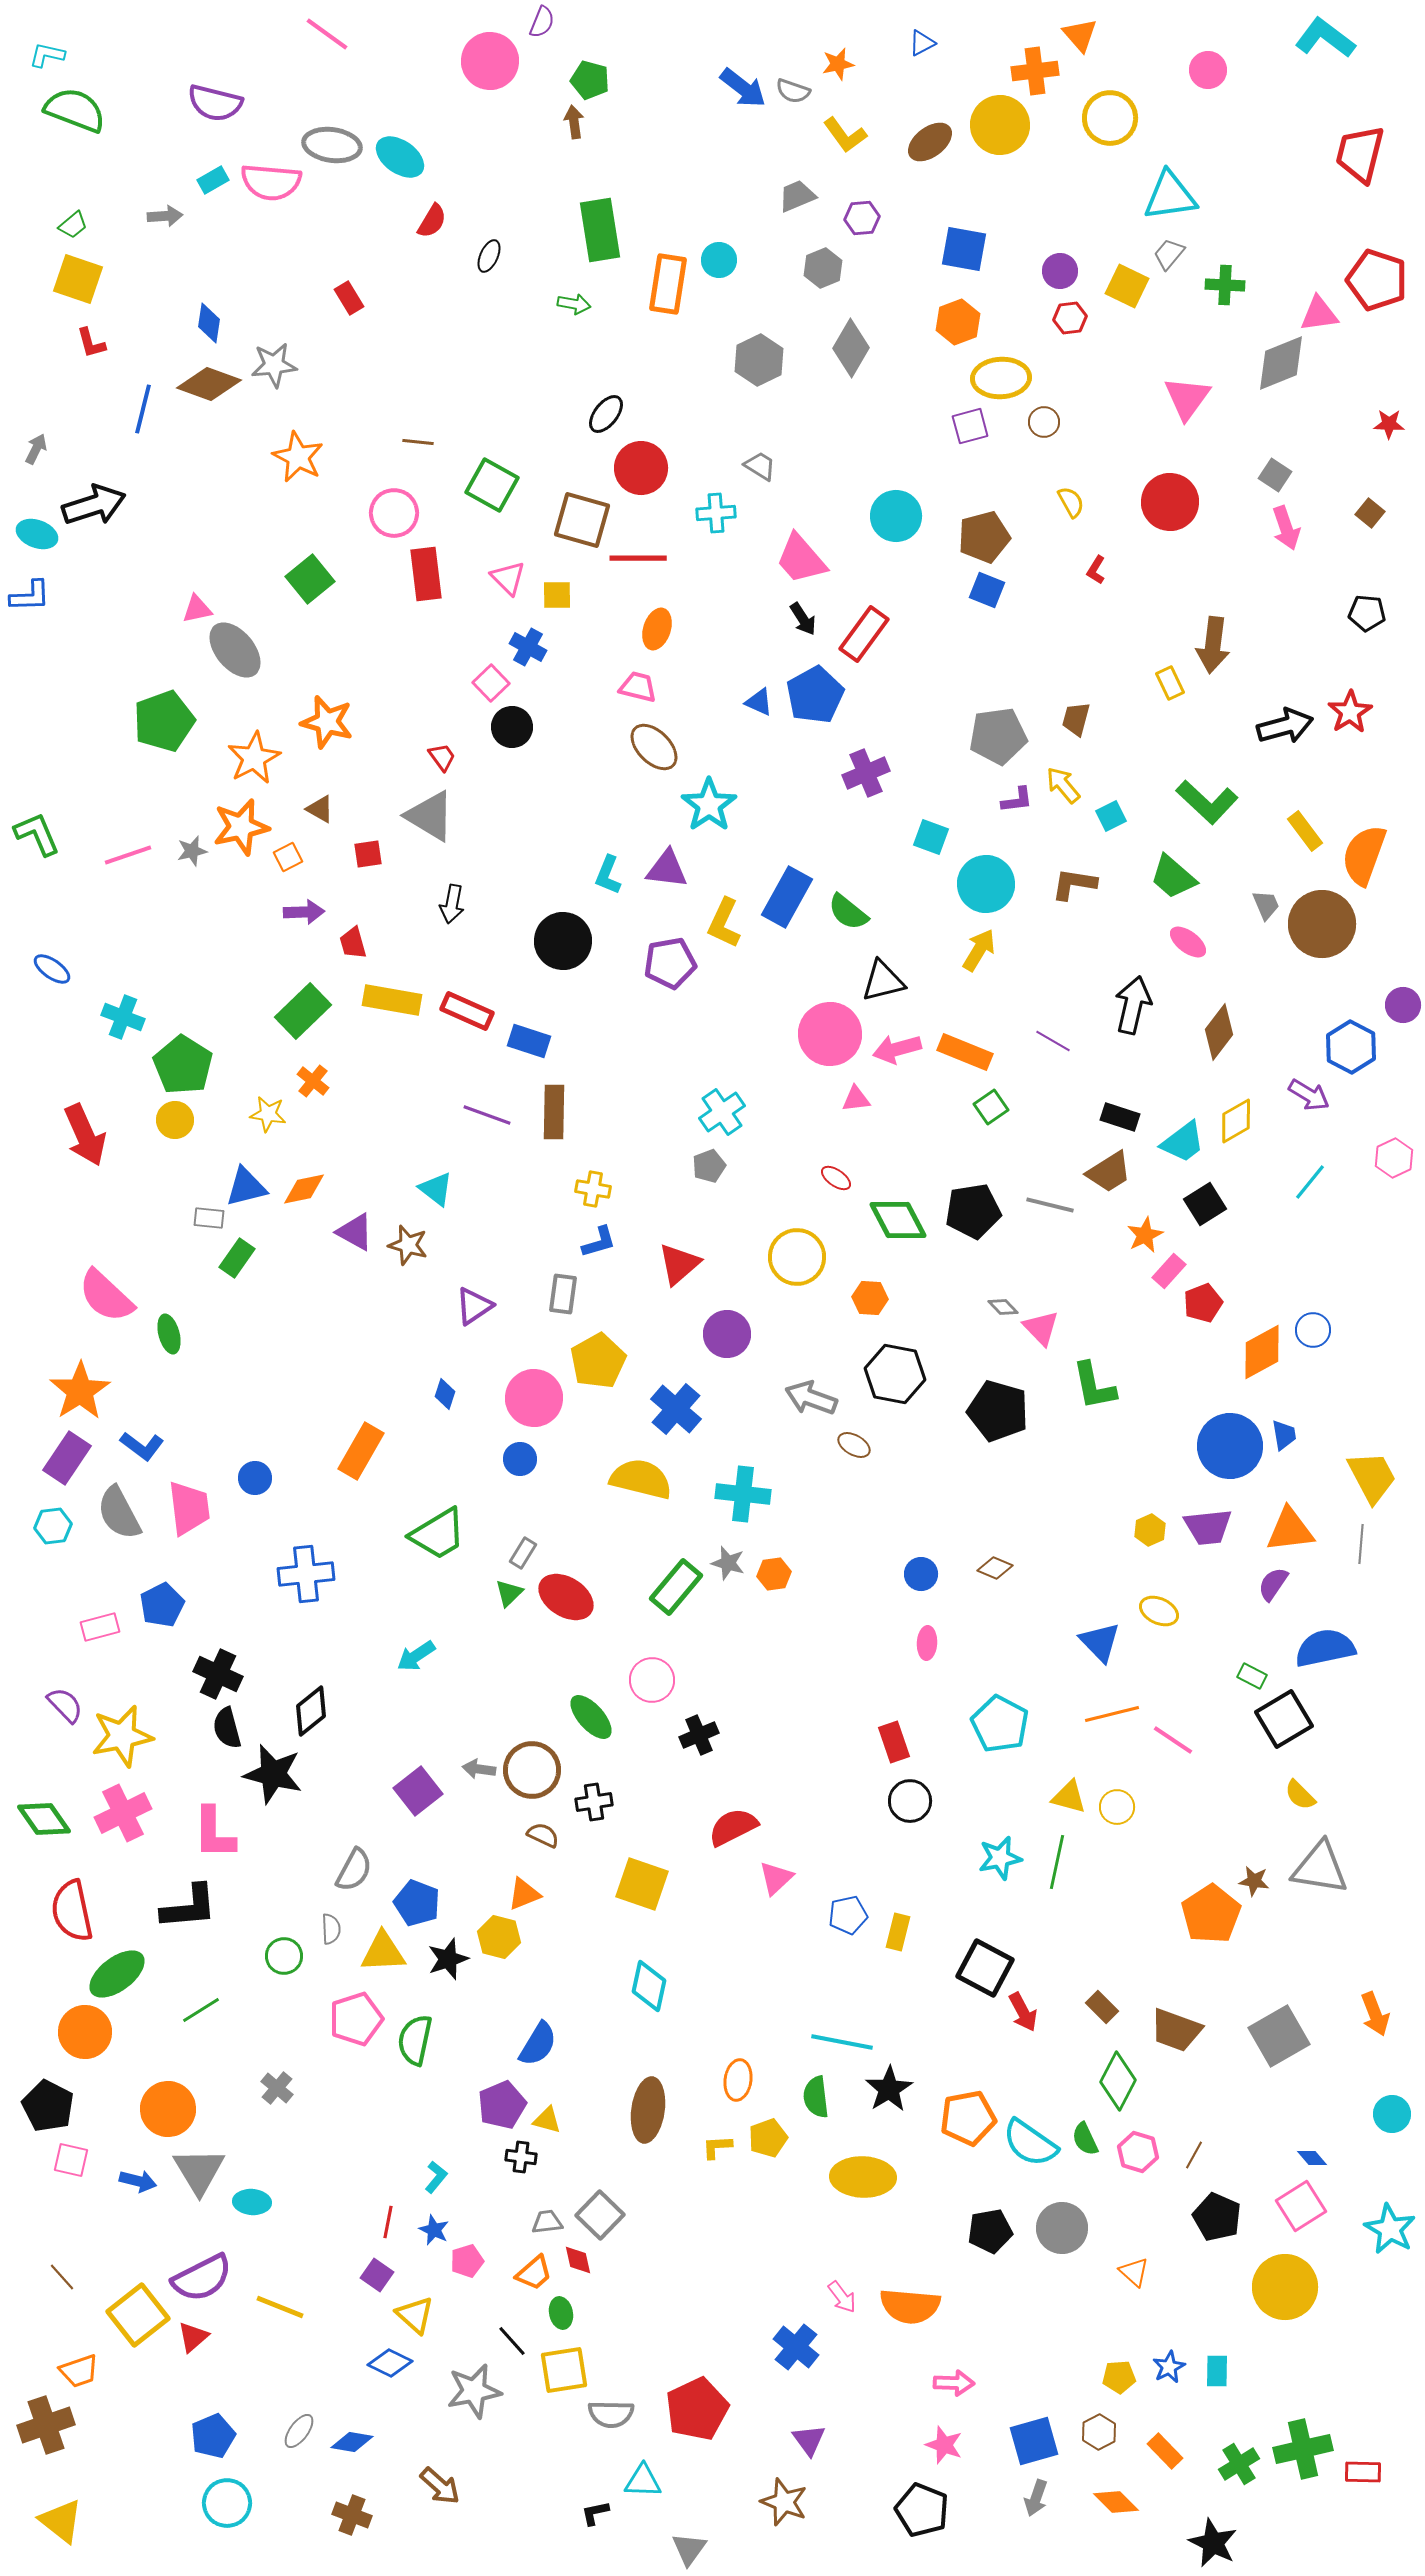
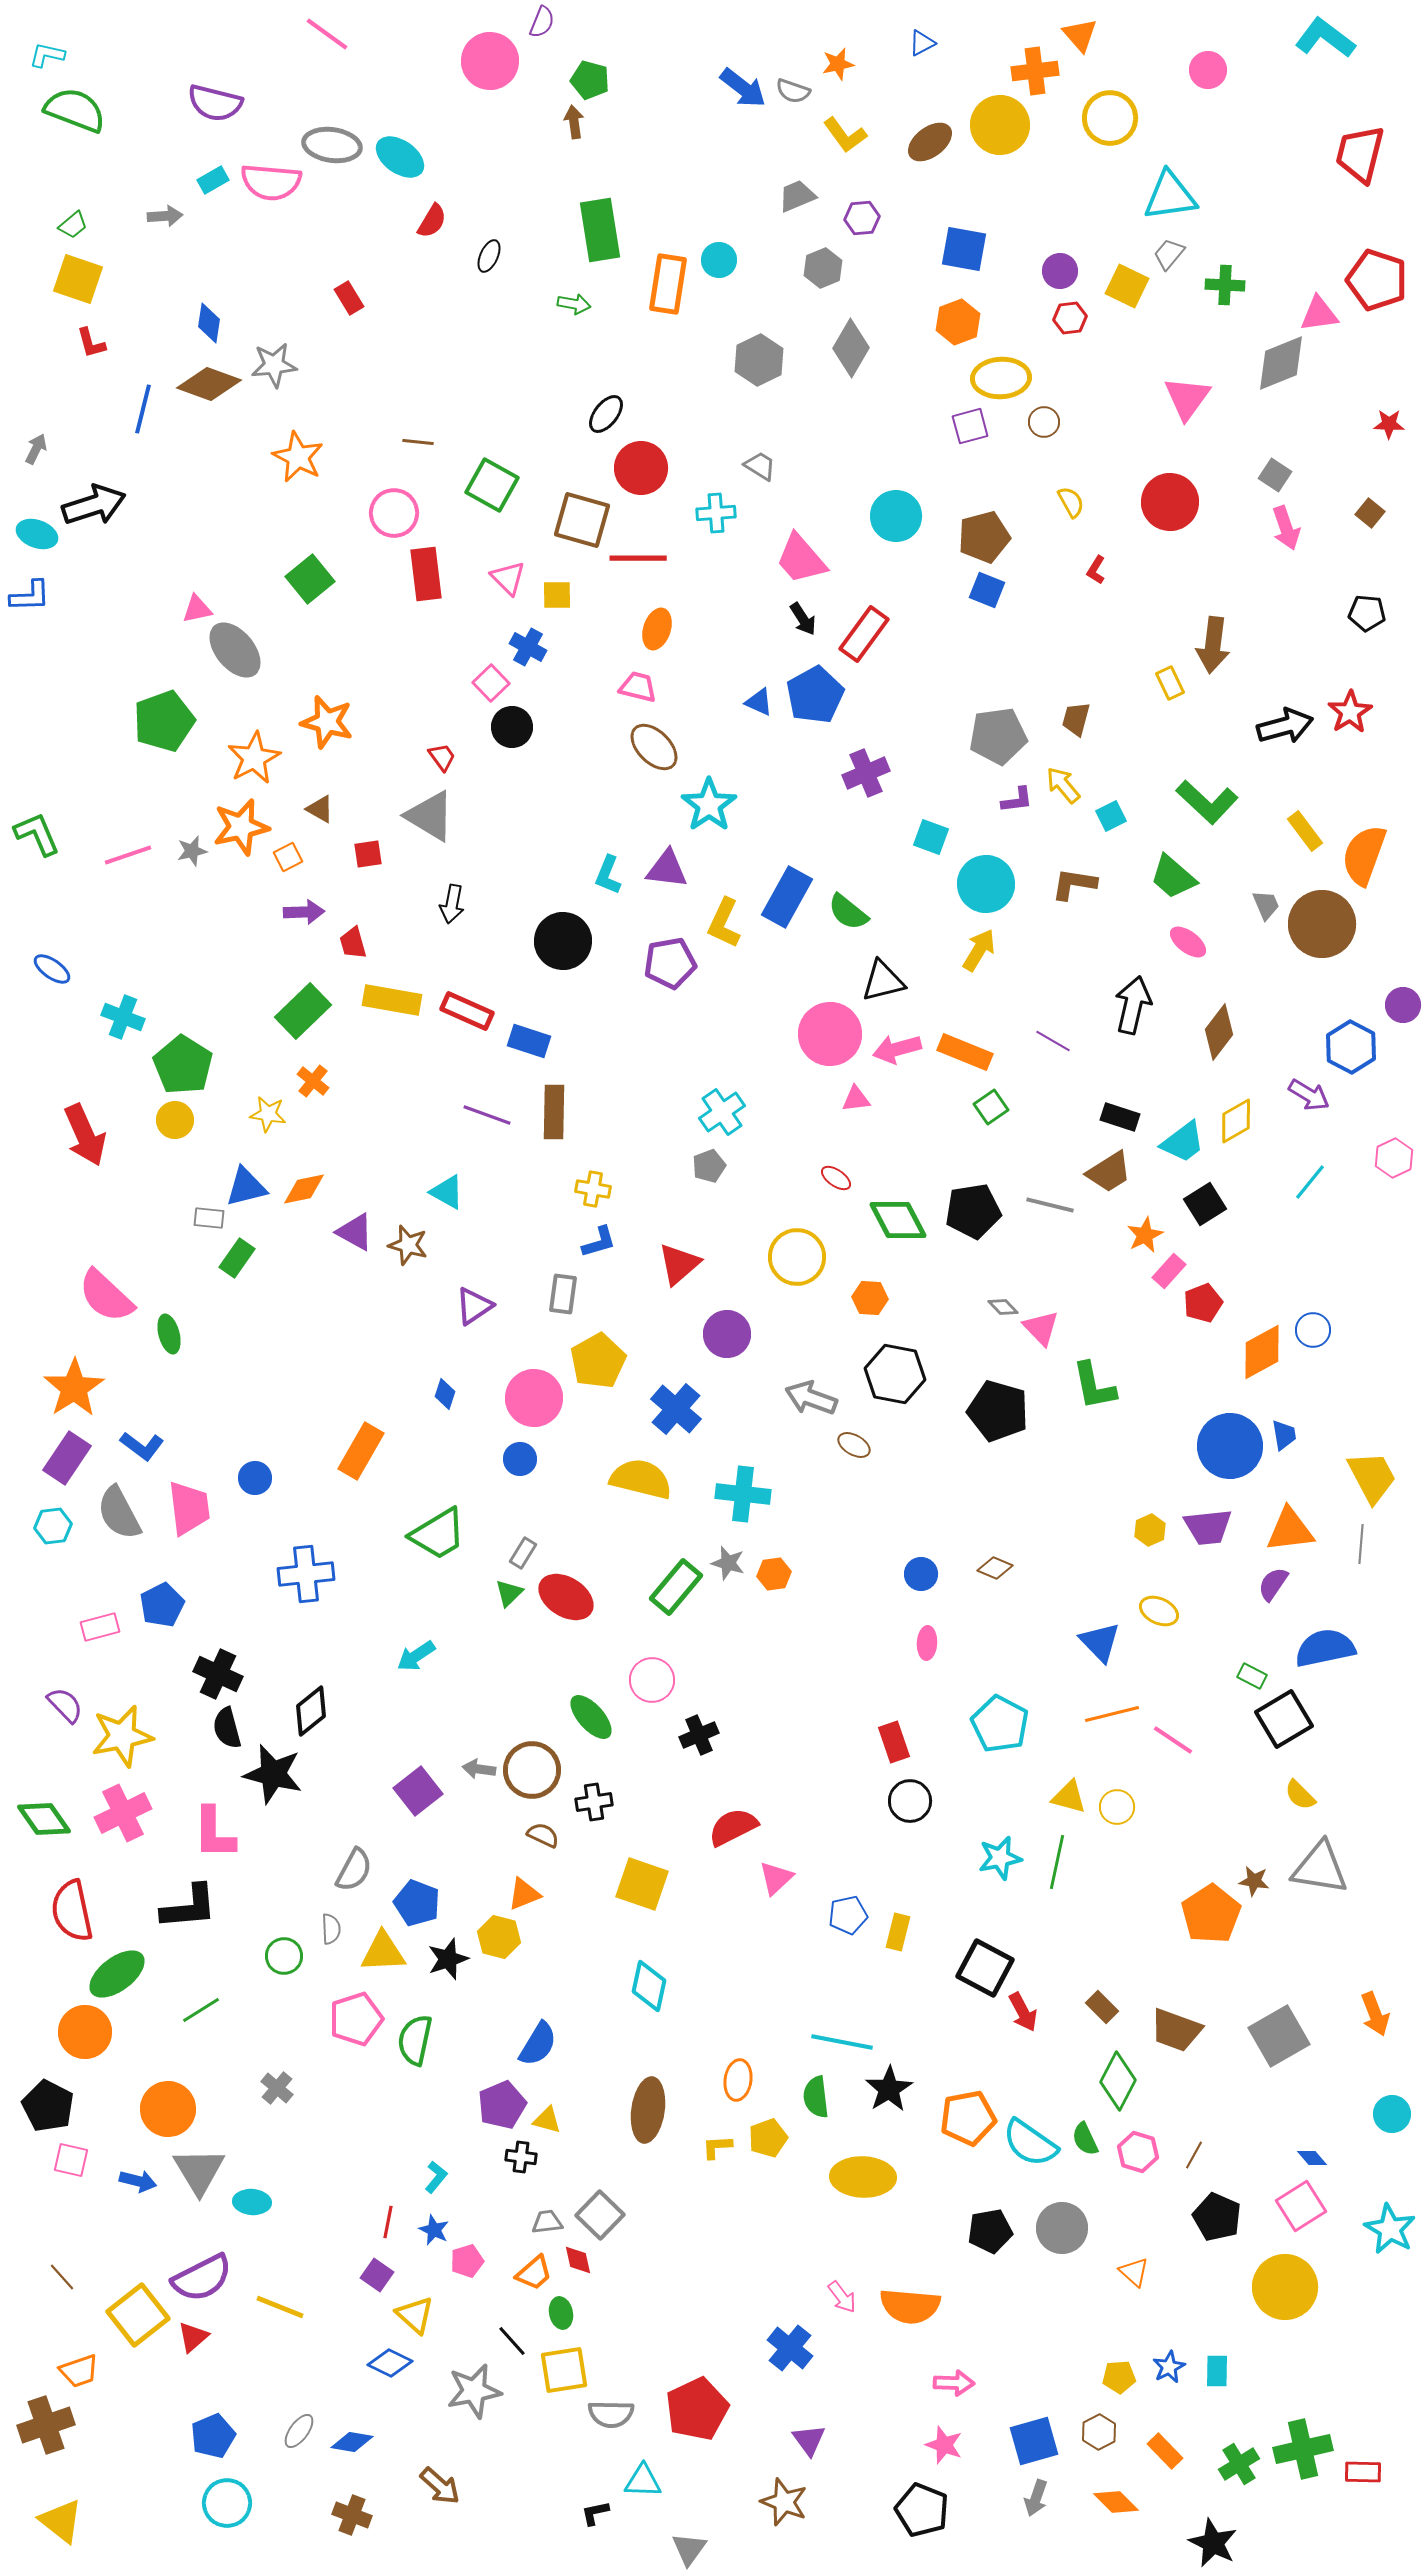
cyan triangle at (436, 1189): moved 11 px right, 3 px down; rotated 9 degrees counterclockwise
orange star at (80, 1391): moved 6 px left, 3 px up
blue cross at (796, 2347): moved 6 px left, 1 px down
